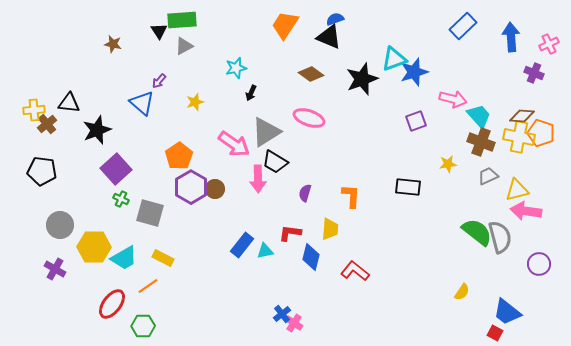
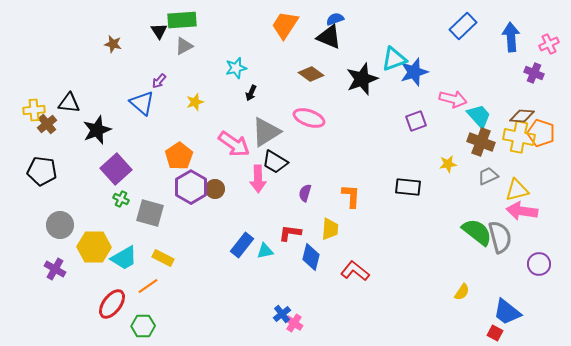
pink arrow at (526, 211): moved 4 px left
